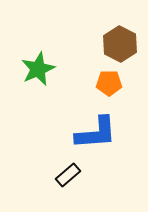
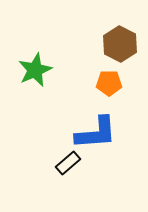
green star: moved 3 px left, 1 px down
black rectangle: moved 12 px up
